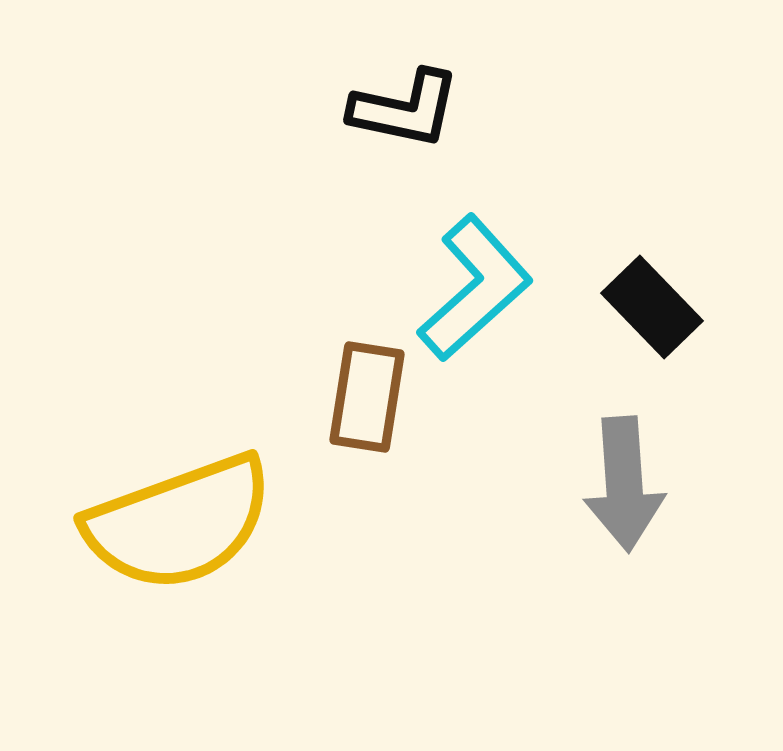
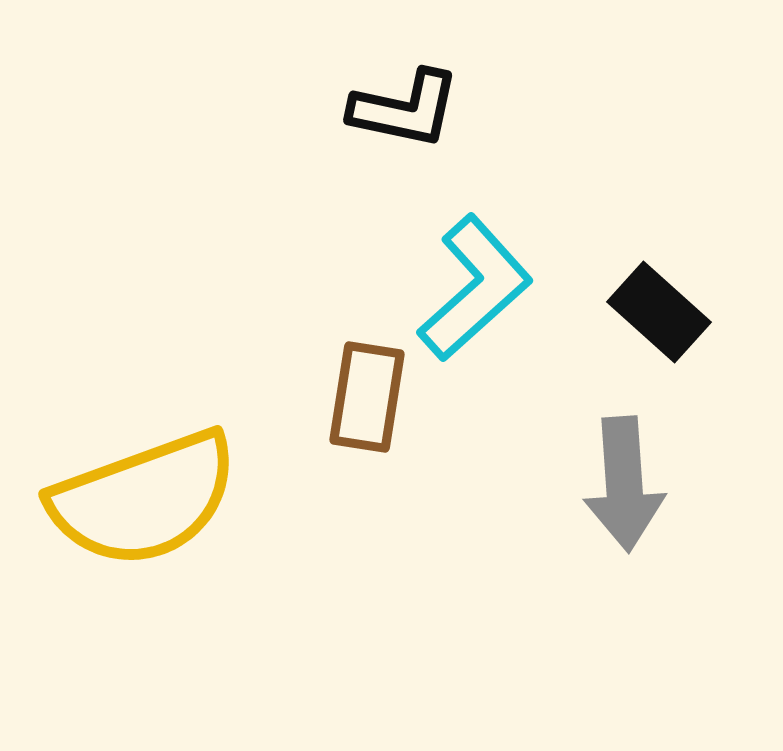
black rectangle: moved 7 px right, 5 px down; rotated 4 degrees counterclockwise
yellow semicircle: moved 35 px left, 24 px up
